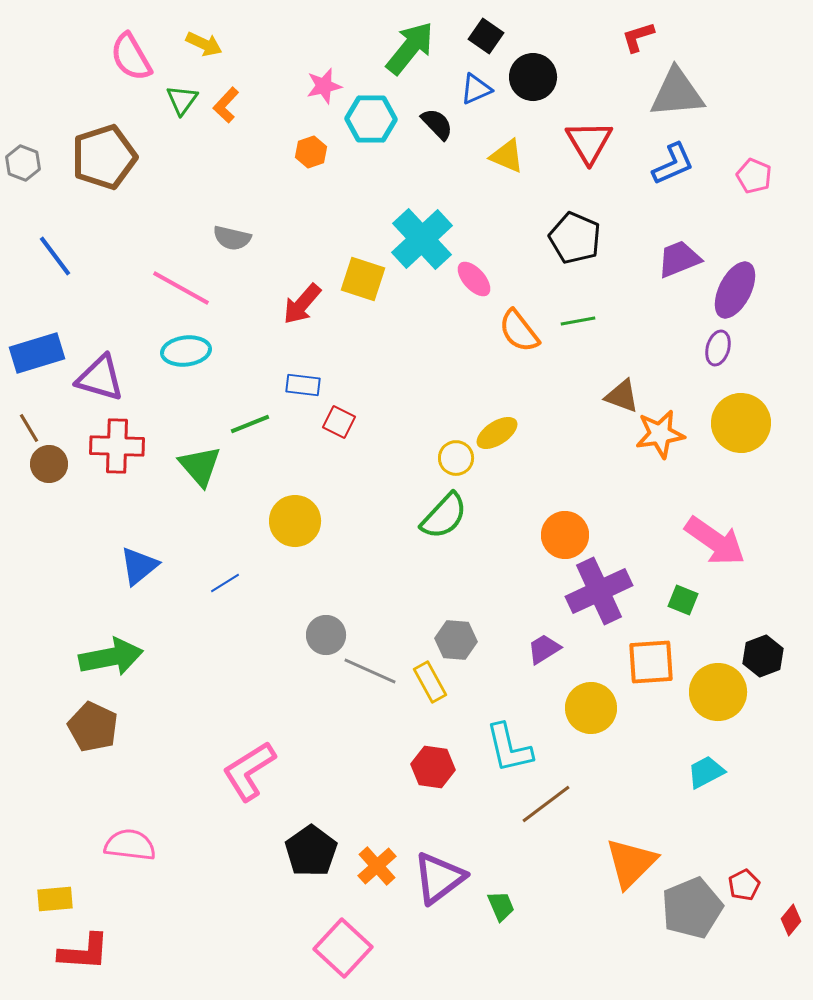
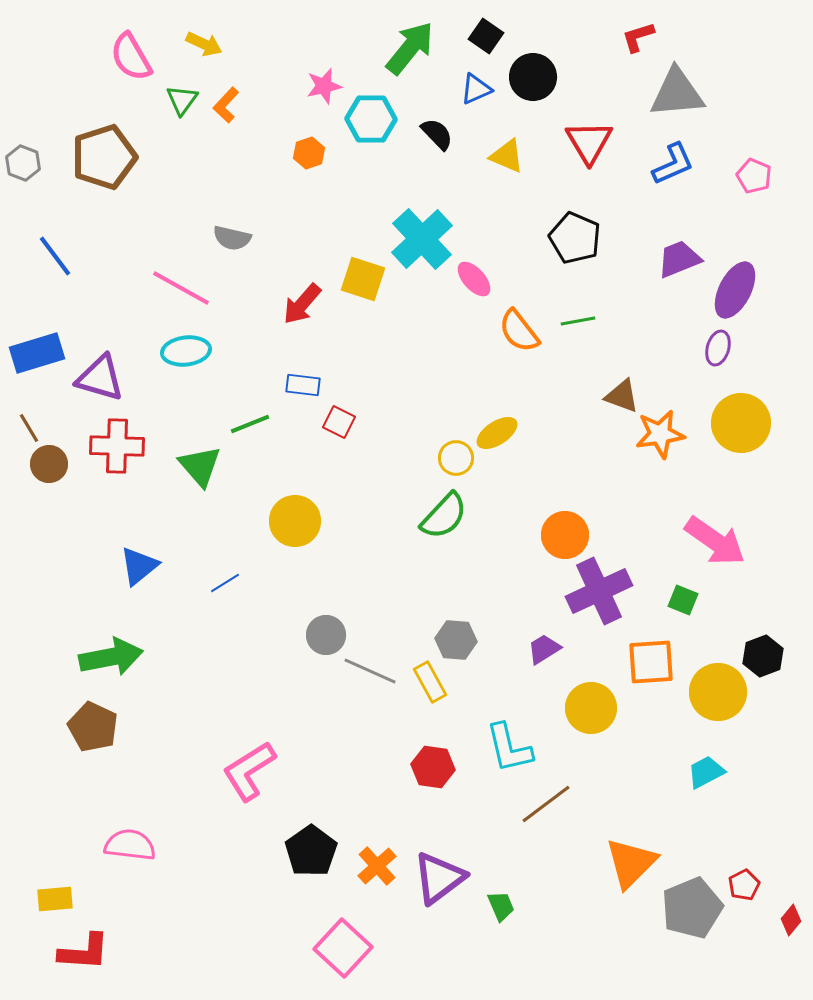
black semicircle at (437, 124): moved 10 px down
orange hexagon at (311, 152): moved 2 px left, 1 px down
